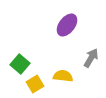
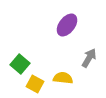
gray arrow: moved 2 px left
yellow semicircle: moved 2 px down
yellow square: rotated 30 degrees counterclockwise
